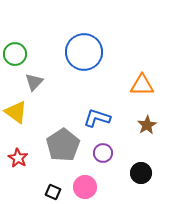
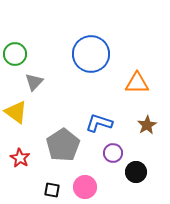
blue circle: moved 7 px right, 2 px down
orange triangle: moved 5 px left, 2 px up
blue L-shape: moved 2 px right, 5 px down
purple circle: moved 10 px right
red star: moved 2 px right
black circle: moved 5 px left, 1 px up
black square: moved 1 px left, 2 px up; rotated 14 degrees counterclockwise
